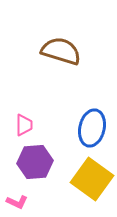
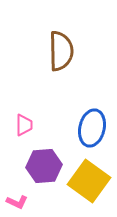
brown semicircle: rotated 72 degrees clockwise
purple hexagon: moved 9 px right, 4 px down
yellow square: moved 3 px left, 2 px down
